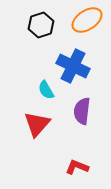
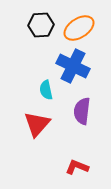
orange ellipse: moved 8 px left, 8 px down
black hexagon: rotated 15 degrees clockwise
cyan semicircle: rotated 18 degrees clockwise
